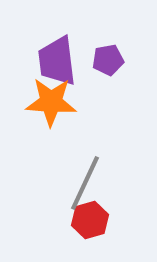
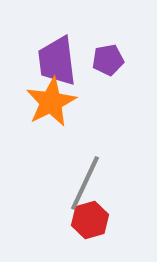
orange star: rotated 30 degrees counterclockwise
